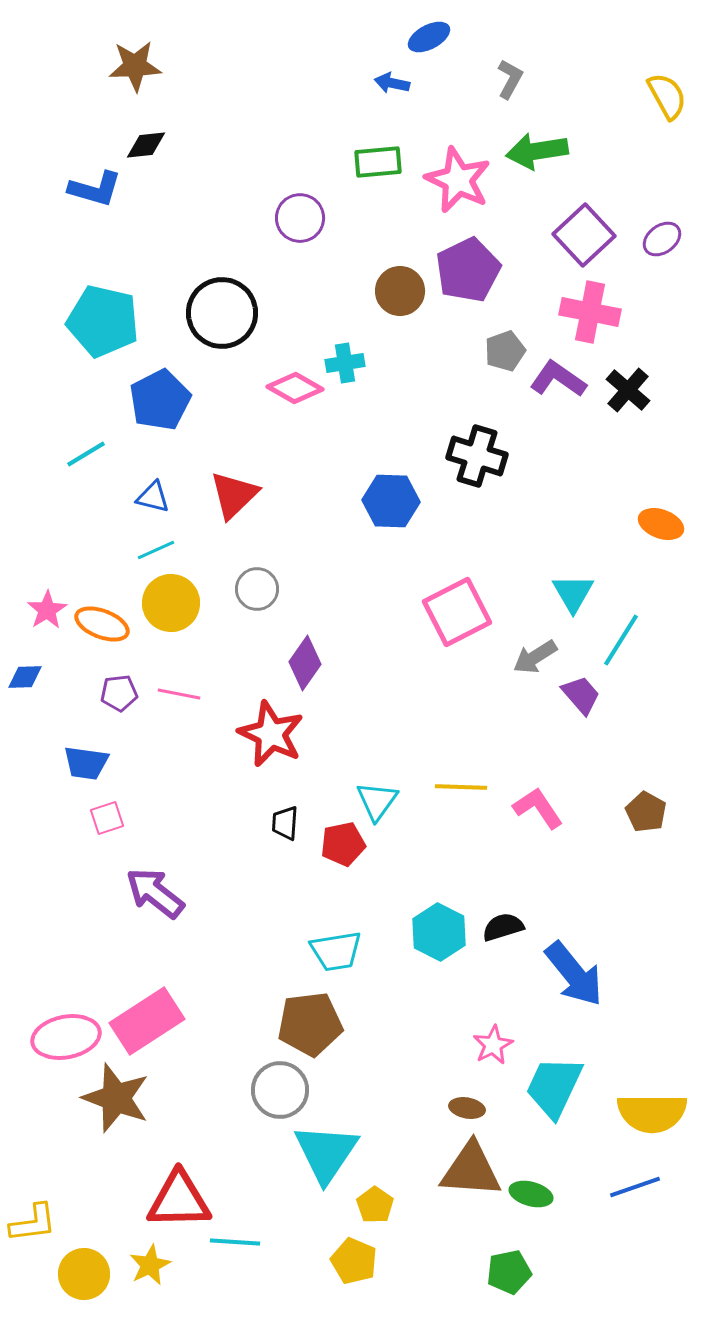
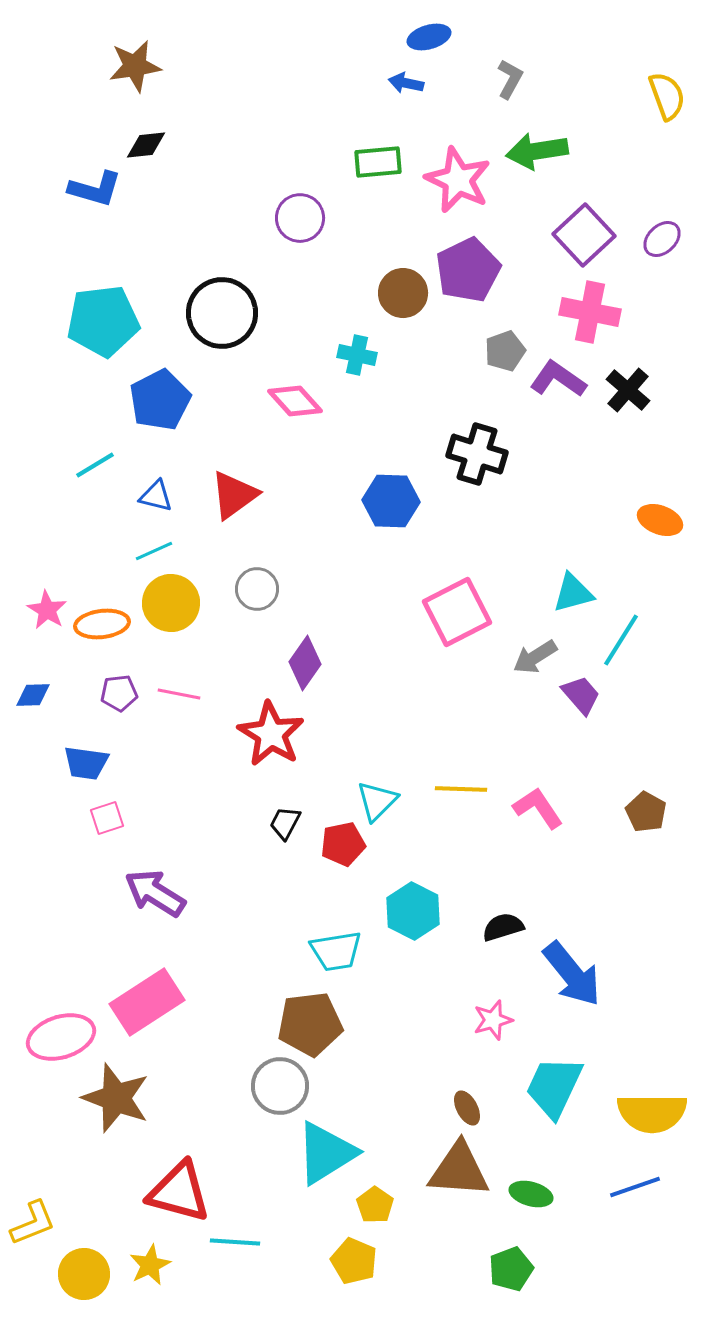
blue ellipse at (429, 37): rotated 12 degrees clockwise
brown star at (135, 66): rotated 6 degrees counterclockwise
blue arrow at (392, 83): moved 14 px right
yellow semicircle at (667, 96): rotated 9 degrees clockwise
purple ellipse at (662, 239): rotated 6 degrees counterclockwise
brown circle at (400, 291): moved 3 px right, 2 px down
cyan pentagon at (103, 321): rotated 20 degrees counterclockwise
cyan cross at (345, 363): moved 12 px right, 8 px up; rotated 21 degrees clockwise
pink diamond at (295, 388): moved 13 px down; rotated 18 degrees clockwise
cyan line at (86, 454): moved 9 px right, 11 px down
black cross at (477, 456): moved 2 px up
red triangle at (234, 495): rotated 8 degrees clockwise
blue triangle at (153, 497): moved 3 px right, 1 px up
orange ellipse at (661, 524): moved 1 px left, 4 px up
cyan line at (156, 550): moved 2 px left, 1 px down
cyan triangle at (573, 593): rotated 45 degrees clockwise
pink star at (47, 610): rotated 9 degrees counterclockwise
orange ellipse at (102, 624): rotated 28 degrees counterclockwise
blue diamond at (25, 677): moved 8 px right, 18 px down
red star at (271, 734): rotated 6 degrees clockwise
yellow line at (461, 787): moved 2 px down
cyan triangle at (377, 801): rotated 9 degrees clockwise
black trapezoid at (285, 823): rotated 24 degrees clockwise
purple arrow at (155, 893): rotated 6 degrees counterclockwise
cyan hexagon at (439, 932): moved 26 px left, 21 px up
blue arrow at (574, 974): moved 2 px left
pink rectangle at (147, 1021): moved 19 px up
pink ellipse at (66, 1037): moved 5 px left; rotated 6 degrees counterclockwise
pink star at (493, 1045): moved 25 px up; rotated 12 degrees clockwise
gray circle at (280, 1090): moved 4 px up
brown ellipse at (467, 1108): rotated 52 degrees clockwise
cyan triangle at (326, 1153): rotated 24 degrees clockwise
brown triangle at (471, 1170): moved 12 px left
red triangle at (179, 1200): moved 8 px up; rotated 16 degrees clockwise
yellow L-shape at (33, 1223): rotated 15 degrees counterclockwise
green pentagon at (509, 1272): moved 2 px right, 3 px up; rotated 9 degrees counterclockwise
